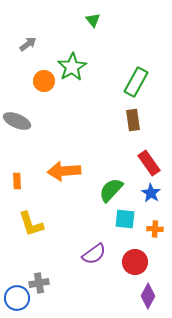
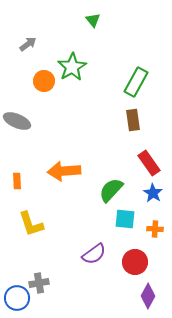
blue star: moved 2 px right
